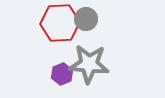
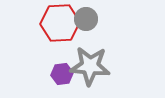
gray star: moved 1 px right, 2 px down
purple hexagon: rotated 15 degrees clockwise
